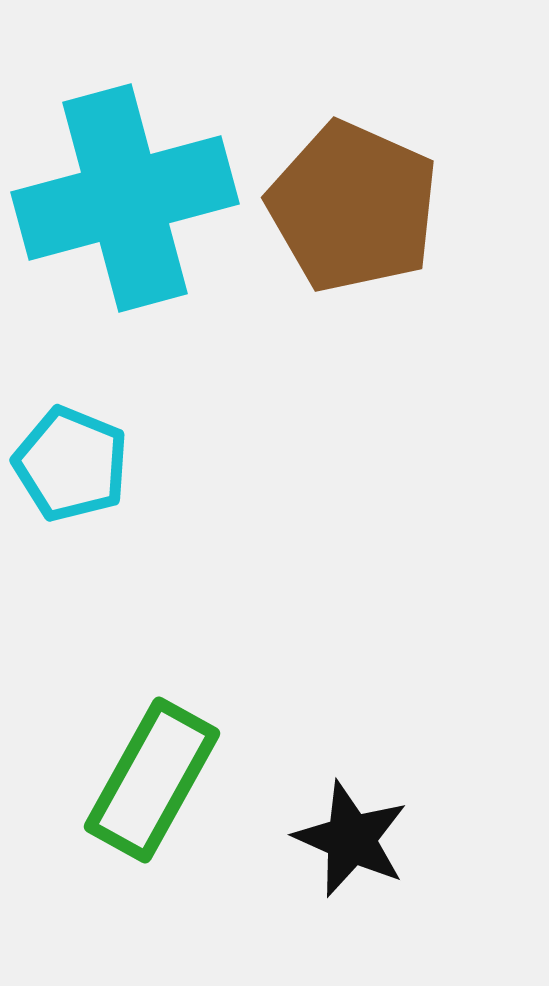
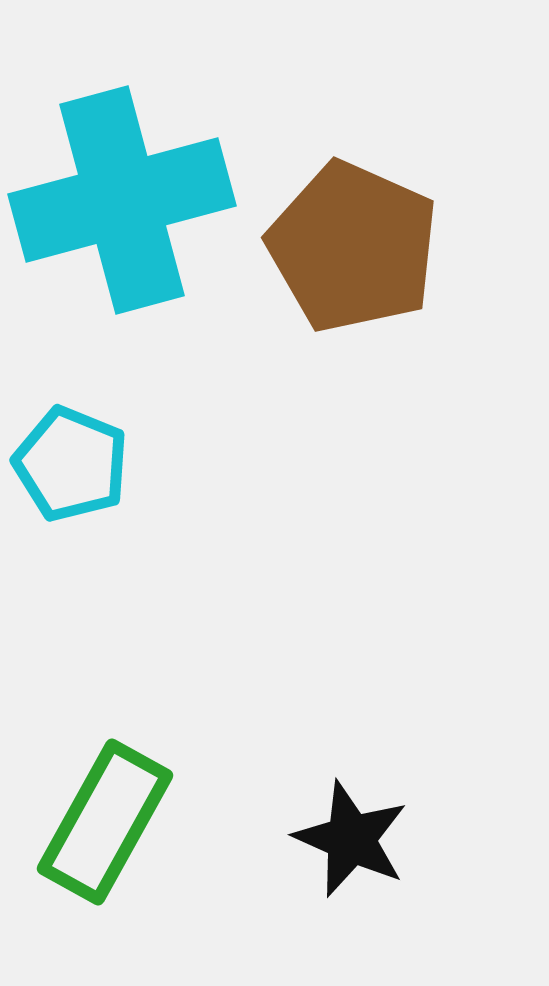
cyan cross: moved 3 px left, 2 px down
brown pentagon: moved 40 px down
green rectangle: moved 47 px left, 42 px down
